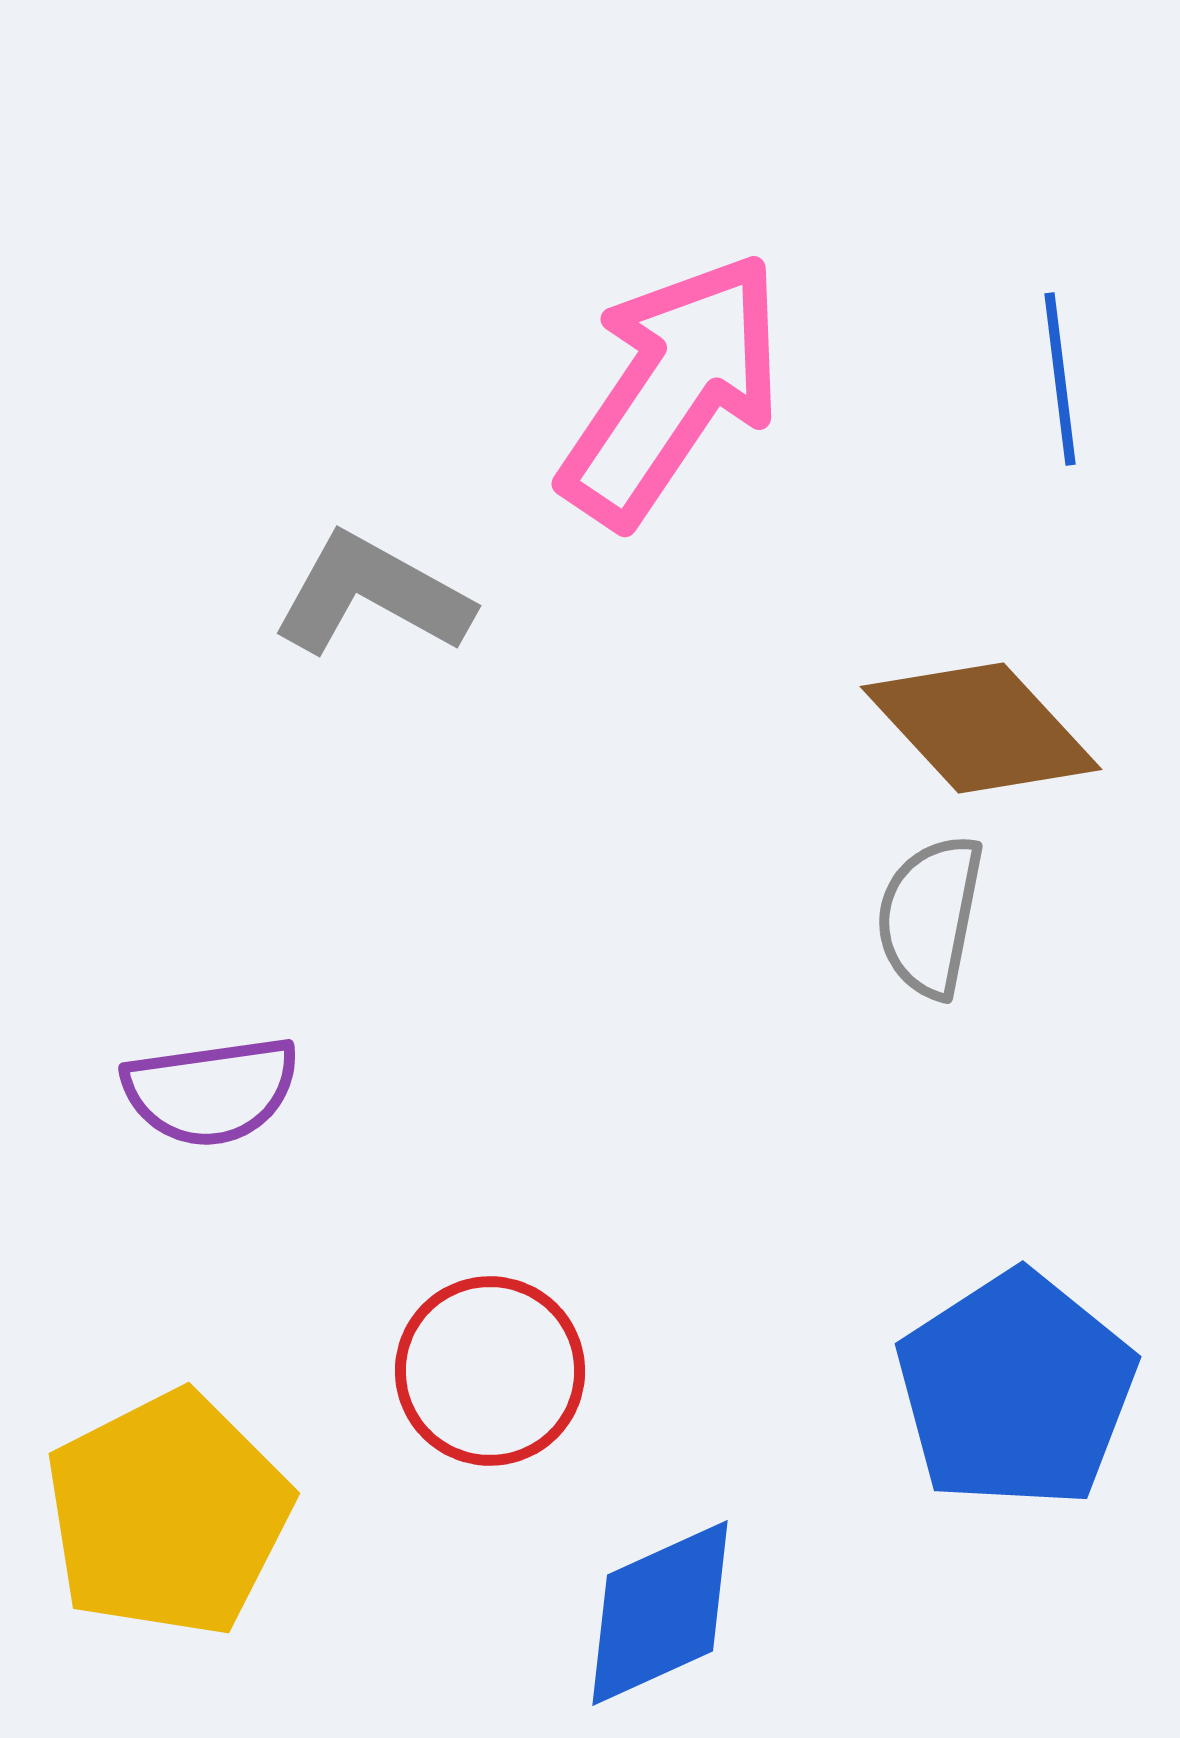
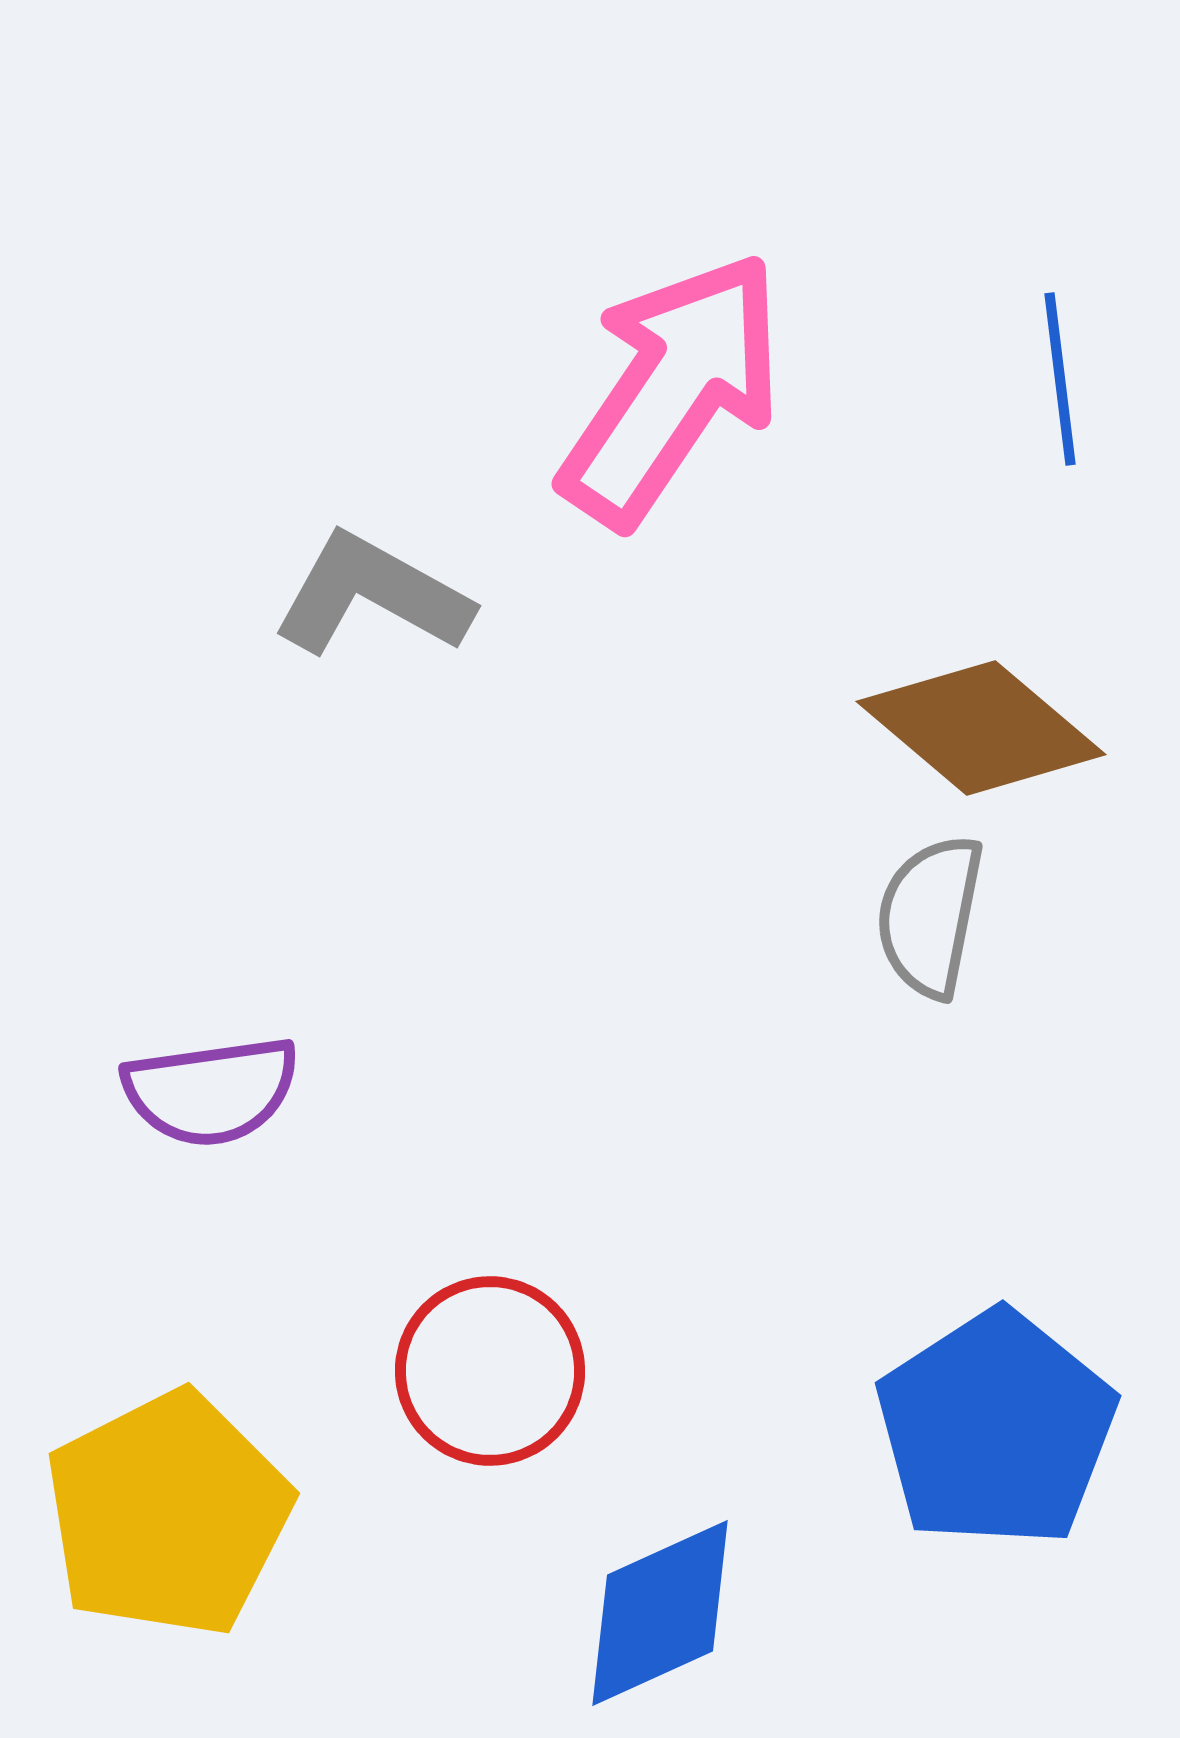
brown diamond: rotated 7 degrees counterclockwise
blue pentagon: moved 20 px left, 39 px down
